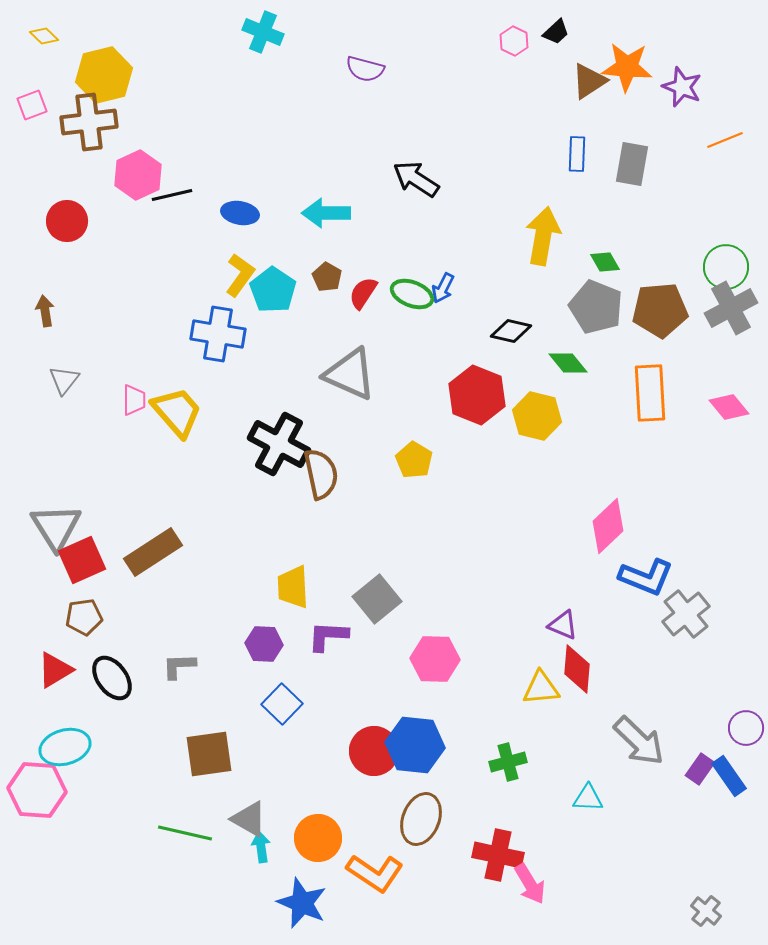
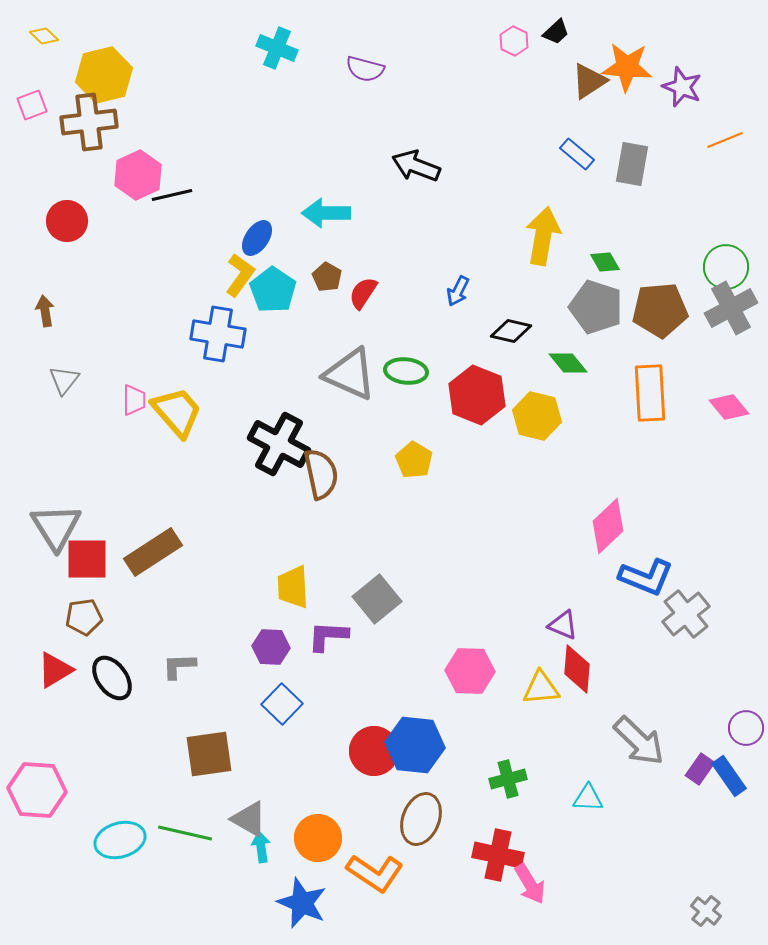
cyan cross at (263, 32): moved 14 px right, 16 px down
blue rectangle at (577, 154): rotated 52 degrees counterclockwise
black arrow at (416, 179): moved 13 px up; rotated 12 degrees counterclockwise
blue ellipse at (240, 213): moved 17 px right, 25 px down; rotated 66 degrees counterclockwise
blue arrow at (443, 288): moved 15 px right, 3 px down
green ellipse at (412, 294): moved 6 px left, 77 px down; rotated 15 degrees counterclockwise
gray pentagon at (596, 307): rotated 4 degrees counterclockwise
red square at (82, 560): moved 5 px right, 1 px up; rotated 24 degrees clockwise
purple hexagon at (264, 644): moved 7 px right, 3 px down
pink hexagon at (435, 659): moved 35 px right, 12 px down
cyan ellipse at (65, 747): moved 55 px right, 93 px down
green cross at (508, 762): moved 17 px down
